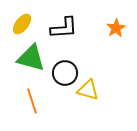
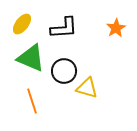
green triangle: rotated 8 degrees clockwise
black circle: moved 1 px left, 2 px up
yellow triangle: moved 1 px left, 2 px up
